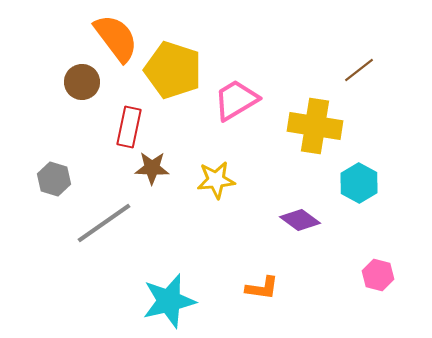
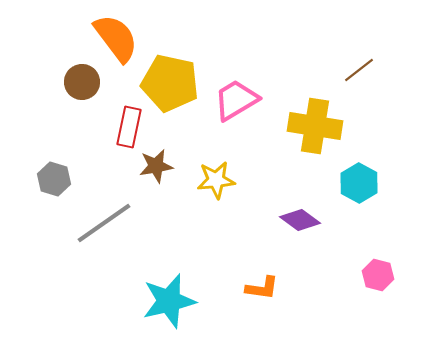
yellow pentagon: moved 3 px left, 13 px down; rotated 6 degrees counterclockwise
brown star: moved 4 px right, 2 px up; rotated 12 degrees counterclockwise
